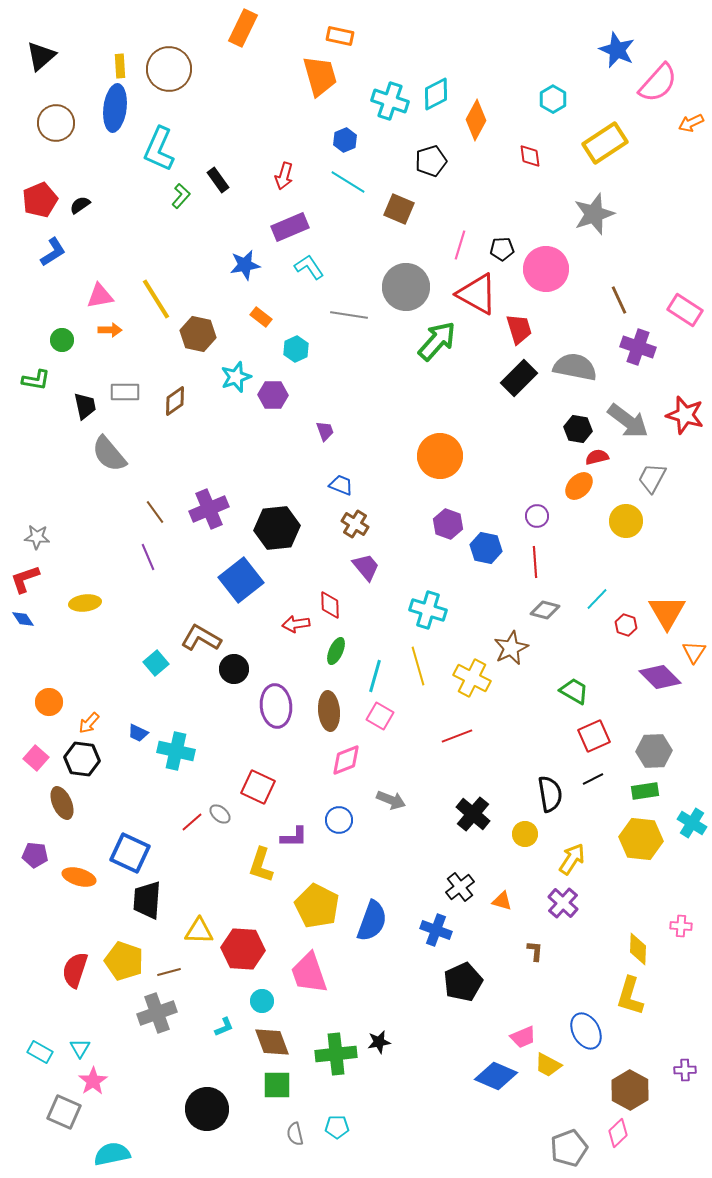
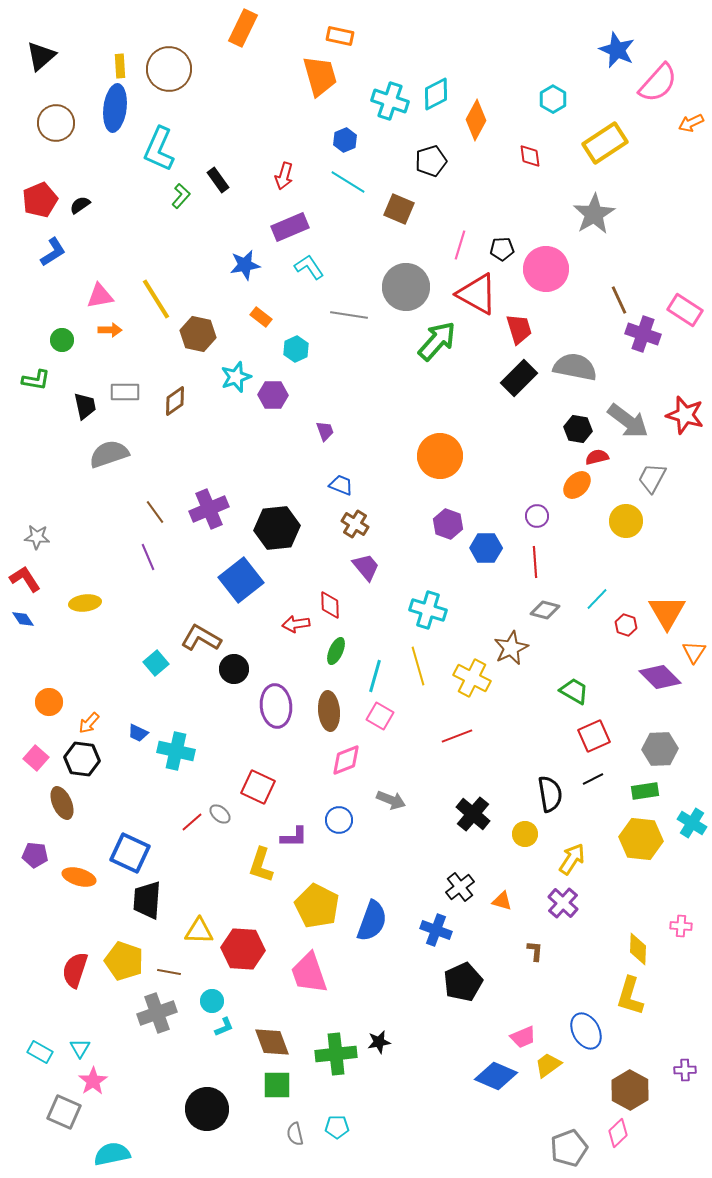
gray star at (594, 214): rotated 12 degrees counterclockwise
purple cross at (638, 347): moved 5 px right, 13 px up
gray semicircle at (109, 454): rotated 111 degrees clockwise
orange ellipse at (579, 486): moved 2 px left, 1 px up
blue hexagon at (486, 548): rotated 12 degrees counterclockwise
red L-shape at (25, 579): rotated 76 degrees clockwise
gray hexagon at (654, 751): moved 6 px right, 2 px up
brown line at (169, 972): rotated 25 degrees clockwise
cyan circle at (262, 1001): moved 50 px left
yellow trapezoid at (548, 1065): rotated 116 degrees clockwise
